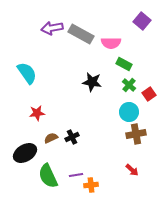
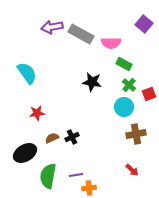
purple square: moved 2 px right, 3 px down
purple arrow: moved 1 px up
red square: rotated 16 degrees clockwise
cyan circle: moved 5 px left, 5 px up
brown semicircle: moved 1 px right
green semicircle: rotated 35 degrees clockwise
orange cross: moved 2 px left, 3 px down
